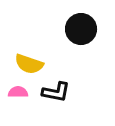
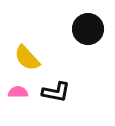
black circle: moved 7 px right
yellow semicircle: moved 2 px left, 6 px up; rotated 28 degrees clockwise
